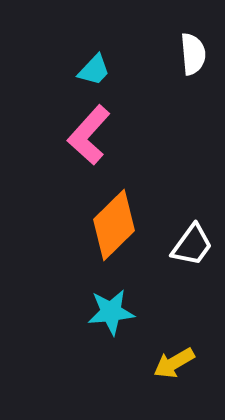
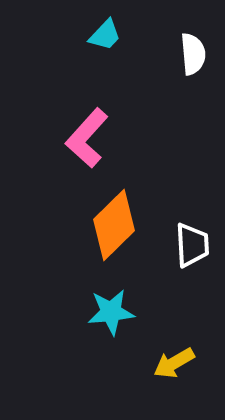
cyan trapezoid: moved 11 px right, 35 px up
pink L-shape: moved 2 px left, 3 px down
white trapezoid: rotated 39 degrees counterclockwise
